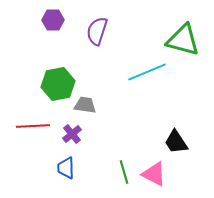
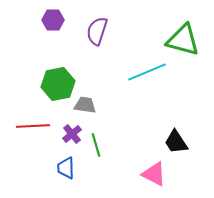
green line: moved 28 px left, 27 px up
